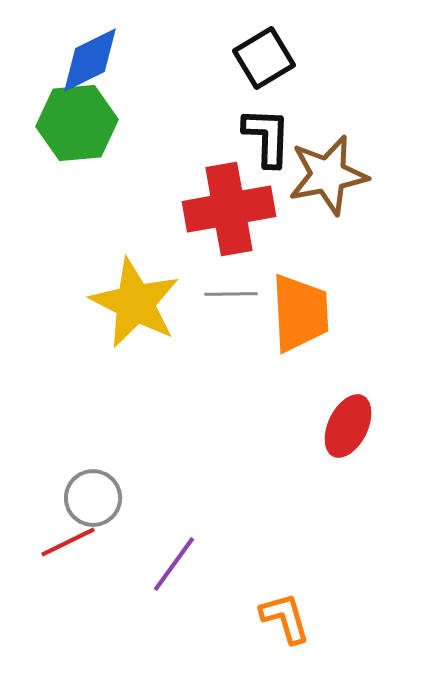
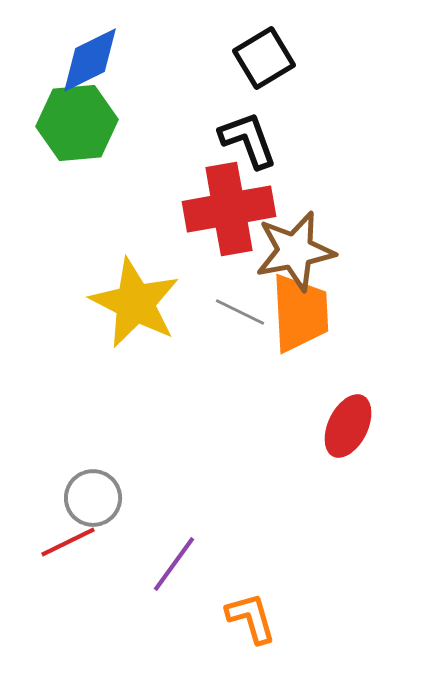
black L-shape: moved 19 px left, 3 px down; rotated 22 degrees counterclockwise
brown star: moved 33 px left, 76 px down
gray line: moved 9 px right, 18 px down; rotated 27 degrees clockwise
orange L-shape: moved 34 px left
